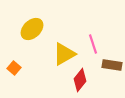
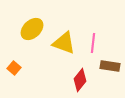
pink line: moved 1 px up; rotated 24 degrees clockwise
yellow triangle: moved 11 px up; rotated 50 degrees clockwise
brown rectangle: moved 2 px left, 1 px down
